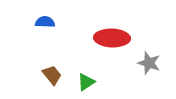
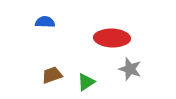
gray star: moved 19 px left, 6 px down
brown trapezoid: rotated 70 degrees counterclockwise
